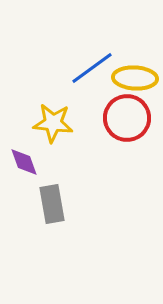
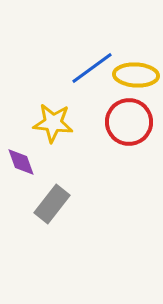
yellow ellipse: moved 1 px right, 3 px up
red circle: moved 2 px right, 4 px down
purple diamond: moved 3 px left
gray rectangle: rotated 48 degrees clockwise
